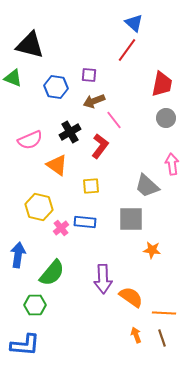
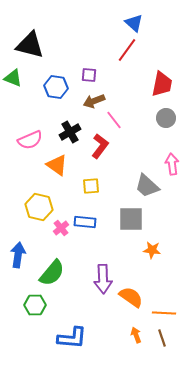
blue L-shape: moved 47 px right, 7 px up
